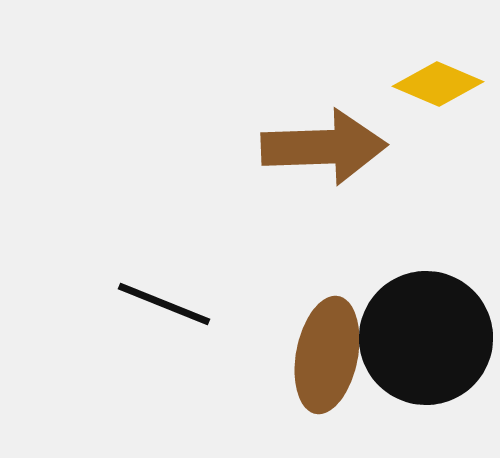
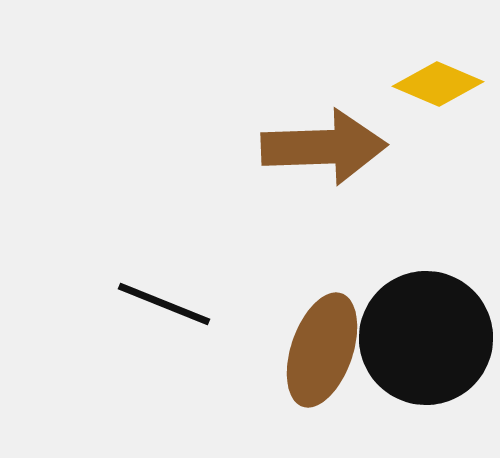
brown ellipse: moved 5 px left, 5 px up; rotated 8 degrees clockwise
